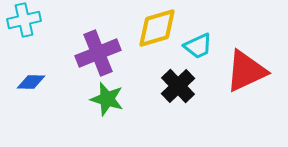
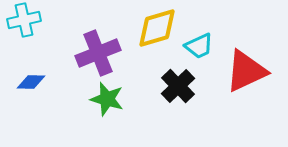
cyan trapezoid: moved 1 px right
